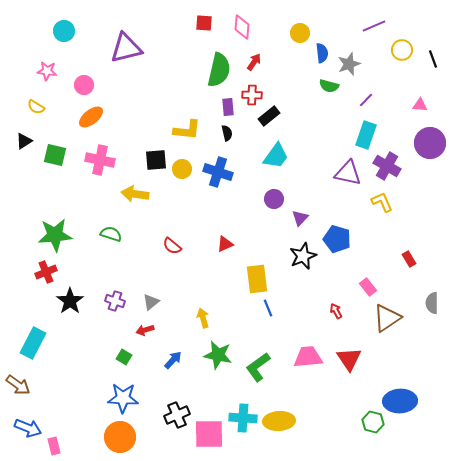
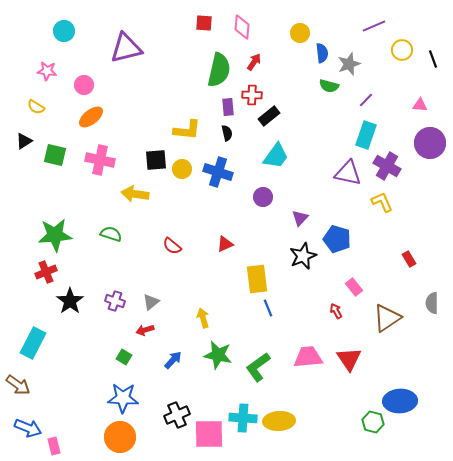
purple circle at (274, 199): moved 11 px left, 2 px up
pink rectangle at (368, 287): moved 14 px left
